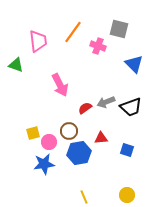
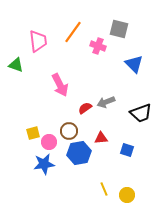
black trapezoid: moved 10 px right, 6 px down
yellow line: moved 20 px right, 8 px up
